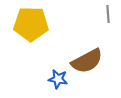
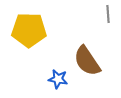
yellow pentagon: moved 2 px left, 6 px down
brown semicircle: rotated 84 degrees clockwise
